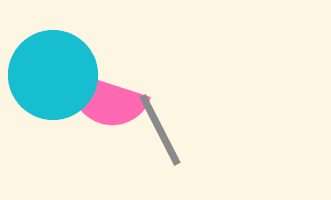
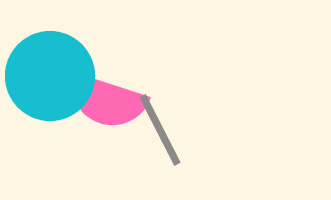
cyan circle: moved 3 px left, 1 px down
